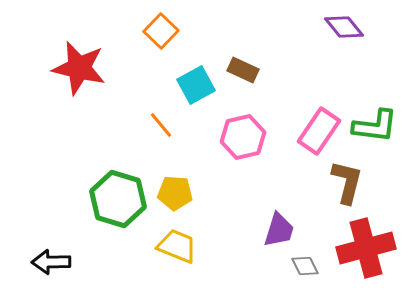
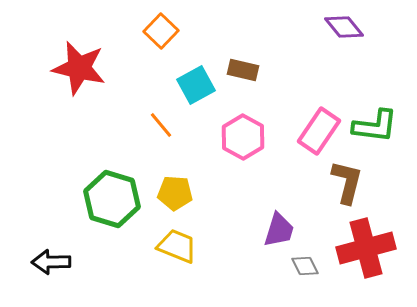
brown rectangle: rotated 12 degrees counterclockwise
pink hexagon: rotated 18 degrees counterclockwise
green hexagon: moved 6 px left
